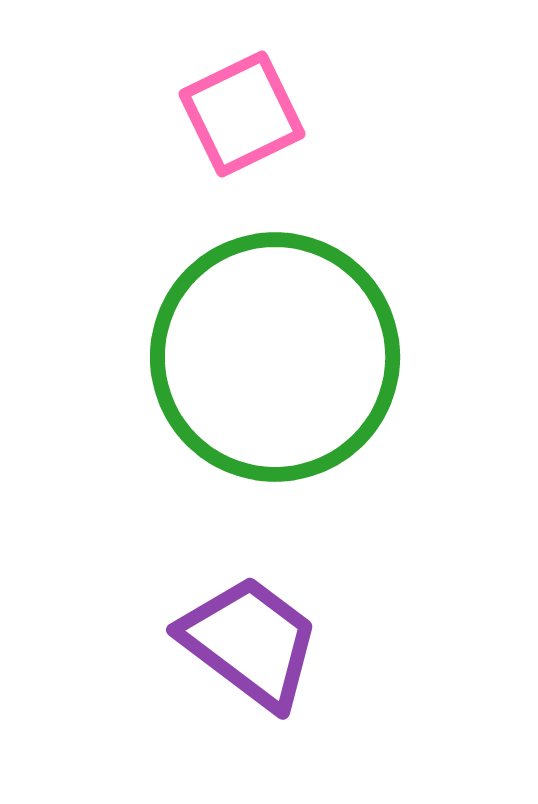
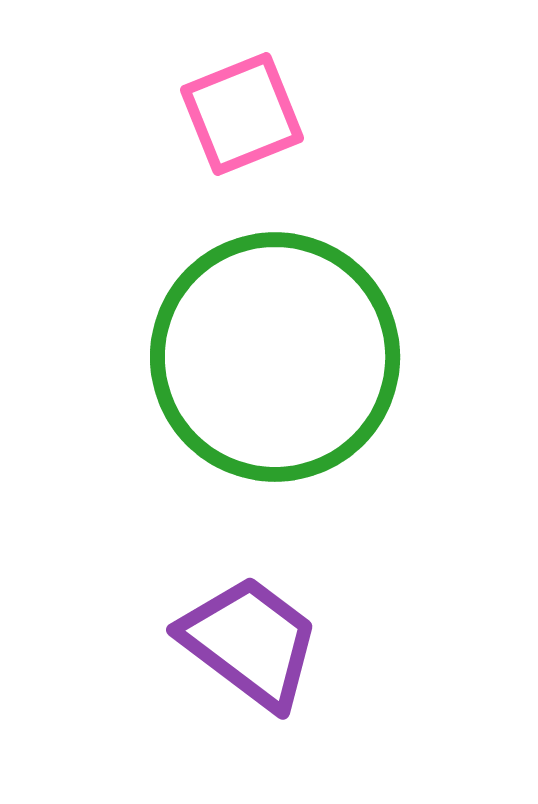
pink square: rotated 4 degrees clockwise
